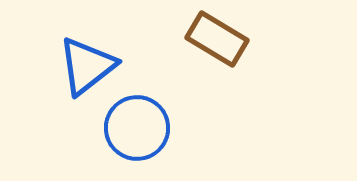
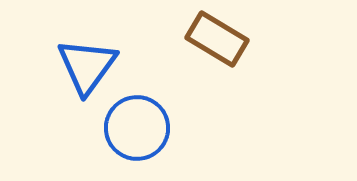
blue triangle: rotated 16 degrees counterclockwise
